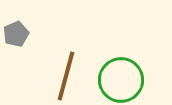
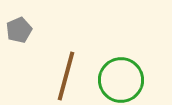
gray pentagon: moved 3 px right, 4 px up
